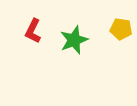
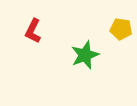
green star: moved 11 px right, 15 px down
